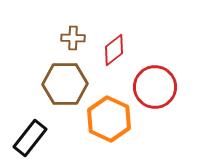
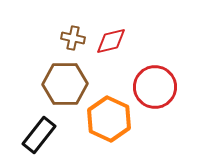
brown cross: rotated 10 degrees clockwise
red diamond: moved 3 px left, 9 px up; rotated 24 degrees clockwise
black rectangle: moved 9 px right, 3 px up
